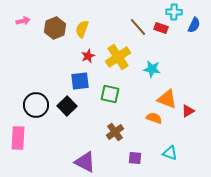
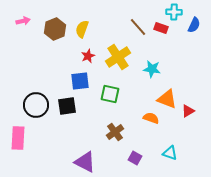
brown hexagon: moved 1 px down
black square: rotated 36 degrees clockwise
orange semicircle: moved 3 px left
purple square: rotated 24 degrees clockwise
